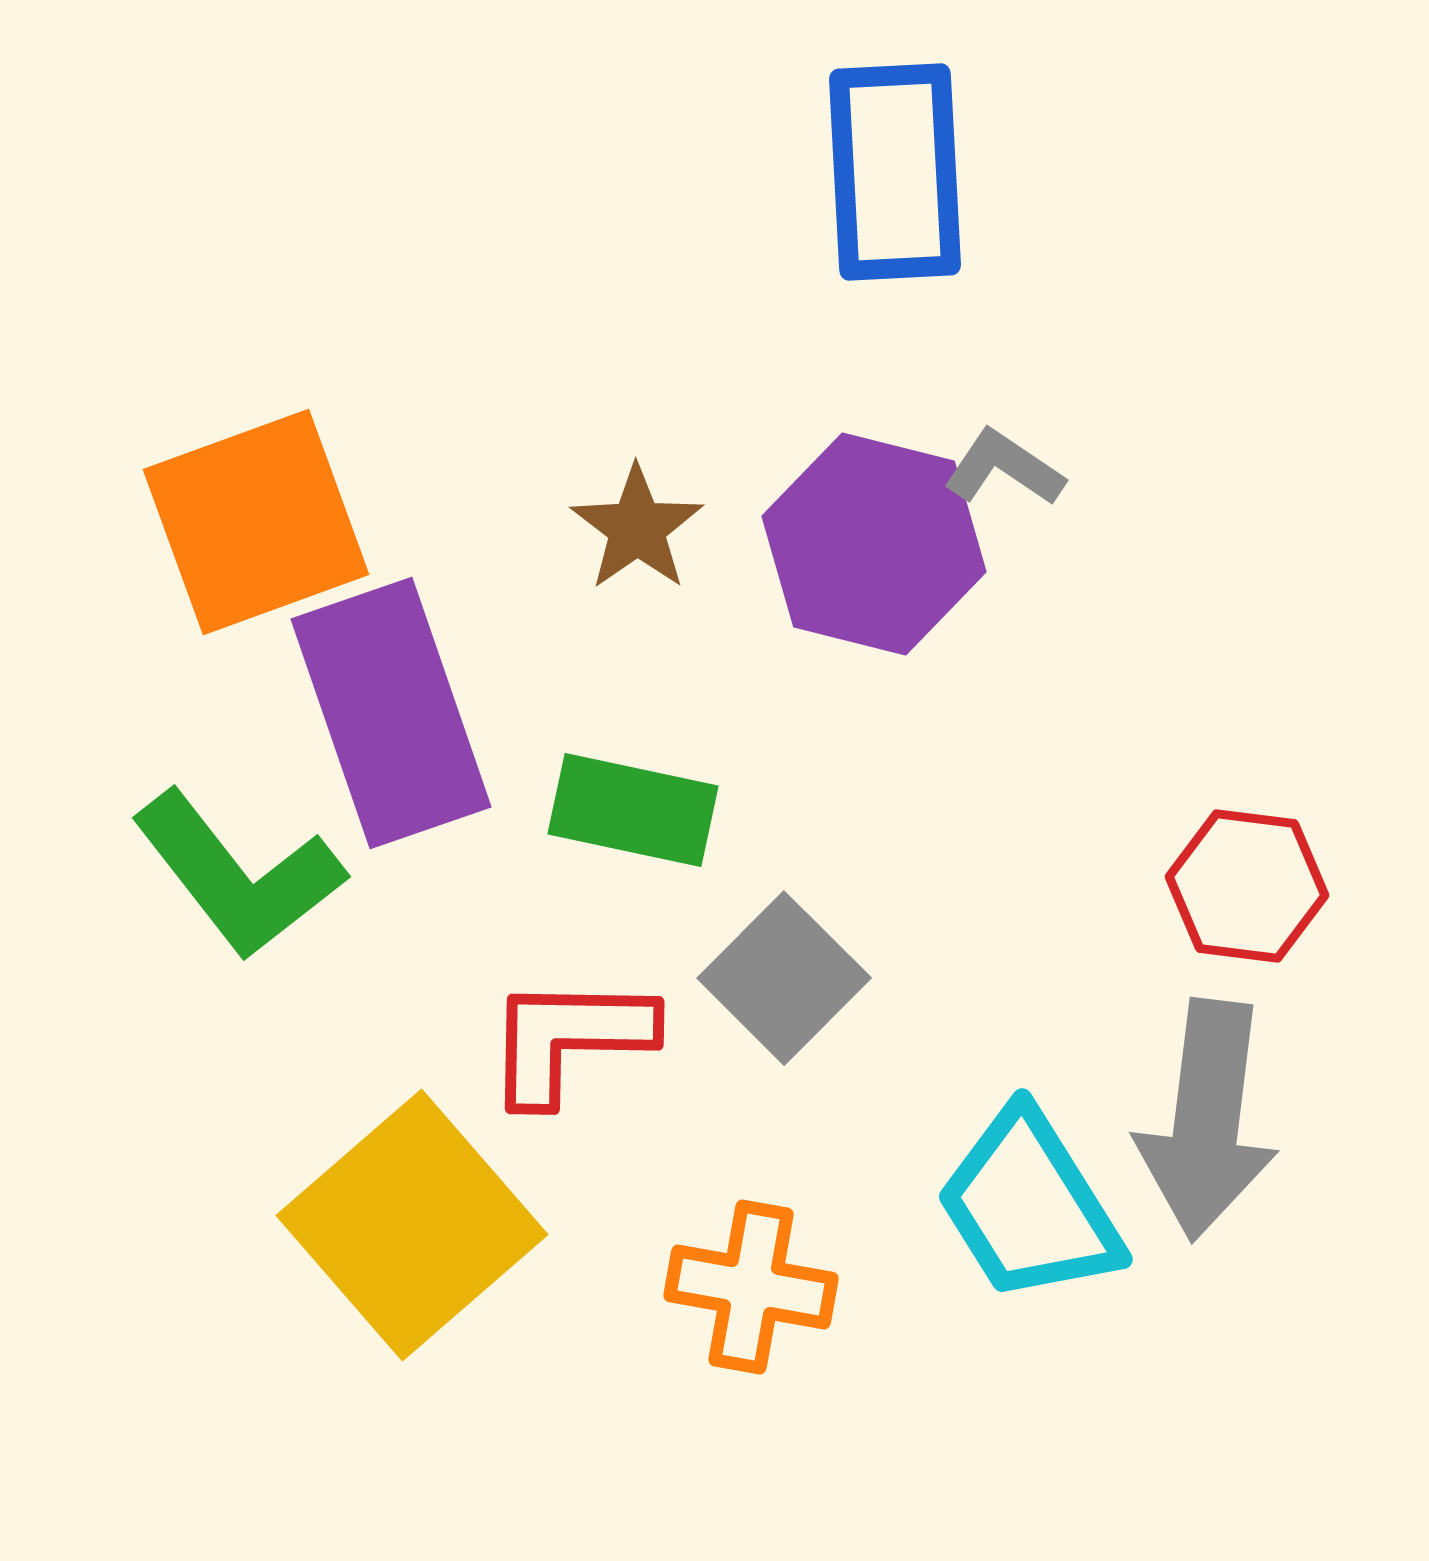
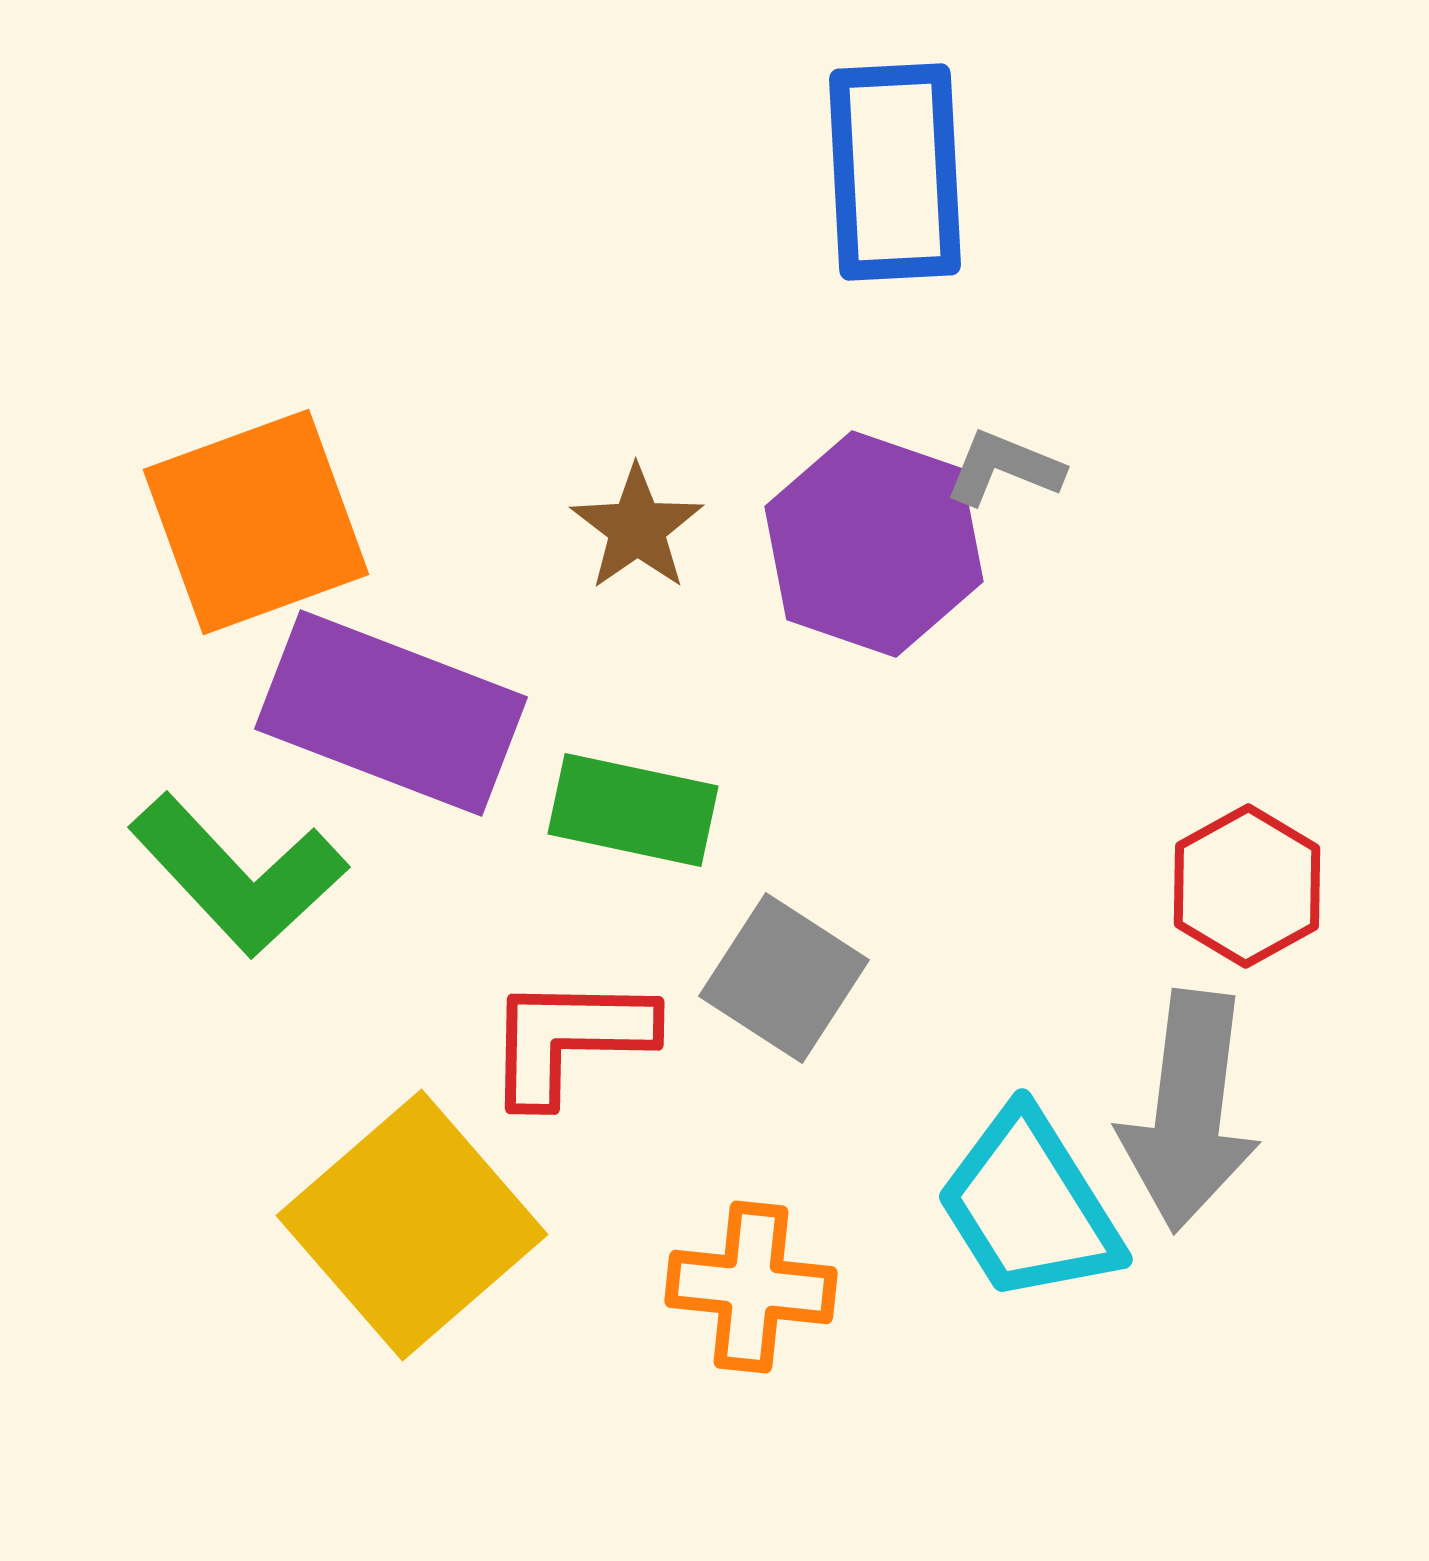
gray L-shape: rotated 12 degrees counterclockwise
purple hexagon: rotated 5 degrees clockwise
purple rectangle: rotated 50 degrees counterclockwise
green L-shape: rotated 5 degrees counterclockwise
red hexagon: rotated 24 degrees clockwise
gray square: rotated 12 degrees counterclockwise
gray arrow: moved 18 px left, 9 px up
orange cross: rotated 4 degrees counterclockwise
